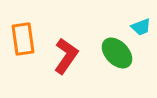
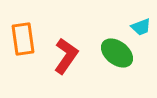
green ellipse: rotated 8 degrees counterclockwise
